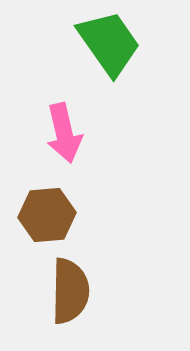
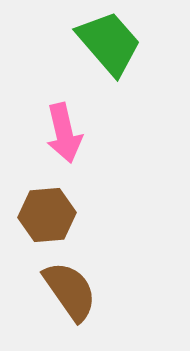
green trapezoid: rotated 6 degrees counterclockwise
brown semicircle: rotated 36 degrees counterclockwise
